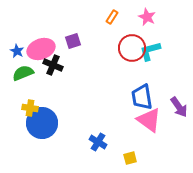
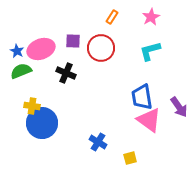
pink star: moved 4 px right; rotated 18 degrees clockwise
purple square: rotated 21 degrees clockwise
red circle: moved 31 px left
black cross: moved 13 px right, 8 px down
green semicircle: moved 2 px left, 2 px up
yellow cross: moved 2 px right, 2 px up
